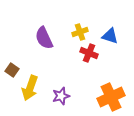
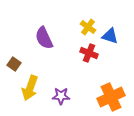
yellow cross: moved 8 px right, 5 px up; rotated 35 degrees counterclockwise
brown square: moved 2 px right, 6 px up
purple star: rotated 18 degrees clockwise
